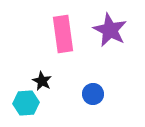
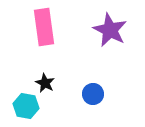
pink rectangle: moved 19 px left, 7 px up
black star: moved 3 px right, 2 px down
cyan hexagon: moved 3 px down; rotated 15 degrees clockwise
